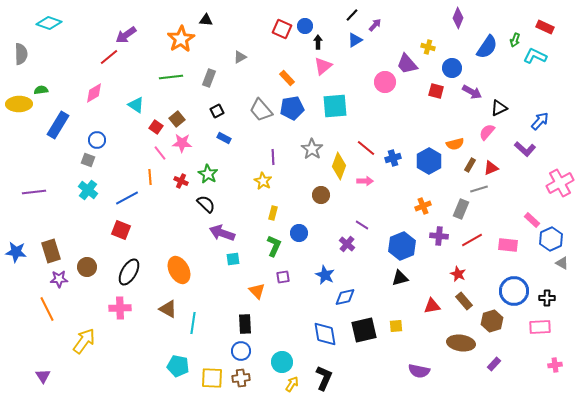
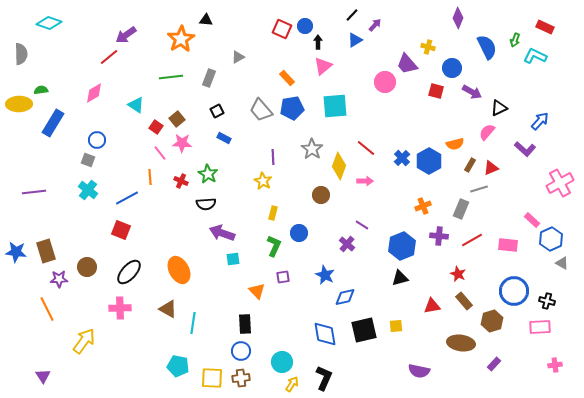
blue semicircle at (487, 47): rotated 60 degrees counterclockwise
gray triangle at (240, 57): moved 2 px left
blue rectangle at (58, 125): moved 5 px left, 2 px up
blue cross at (393, 158): moved 9 px right; rotated 28 degrees counterclockwise
black semicircle at (206, 204): rotated 132 degrees clockwise
brown rectangle at (51, 251): moved 5 px left
black ellipse at (129, 272): rotated 12 degrees clockwise
black cross at (547, 298): moved 3 px down; rotated 14 degrees clockwise
